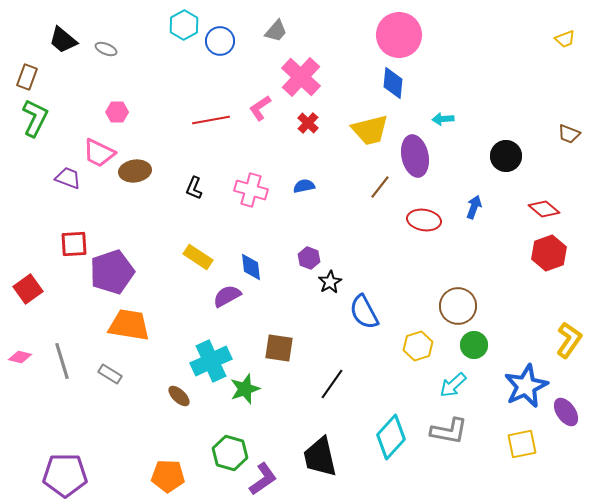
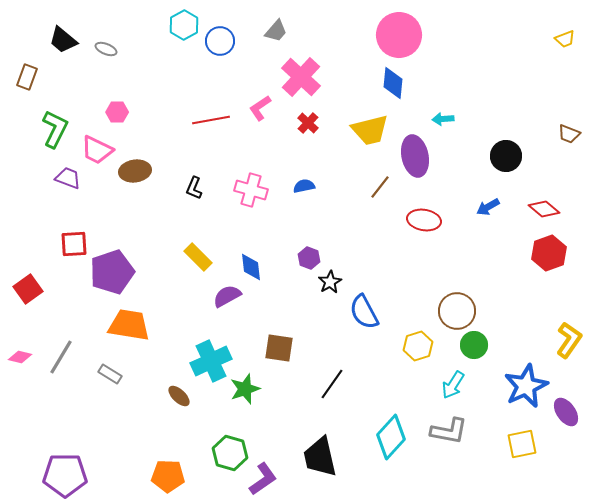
green L-shape at (35, 118): moved 20 px right, 11 px down
pink trapezoid at (99, 153): moved 2 px left, 3 px up
blue arrow at (474, 207): moved 14 px right; rotated 140 degrees counterclockwise
yellow rectangle at (198, 257): rotated 12 degrees clockwise
brown circle at (458, 306): moved 1 px left, 5 px down
gray line at (62, 361): moved 1 px left, 4 px up; rotated 48 degrees clockwise
cyan arrow at (453, 385): rotated 16 degrees counterclockwise
